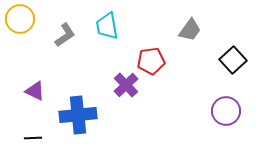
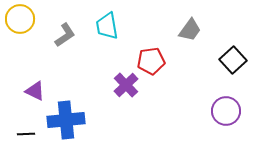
blue cross: moved 12 px left, 5 px down
black line: moved 7 px left, 4 px up
